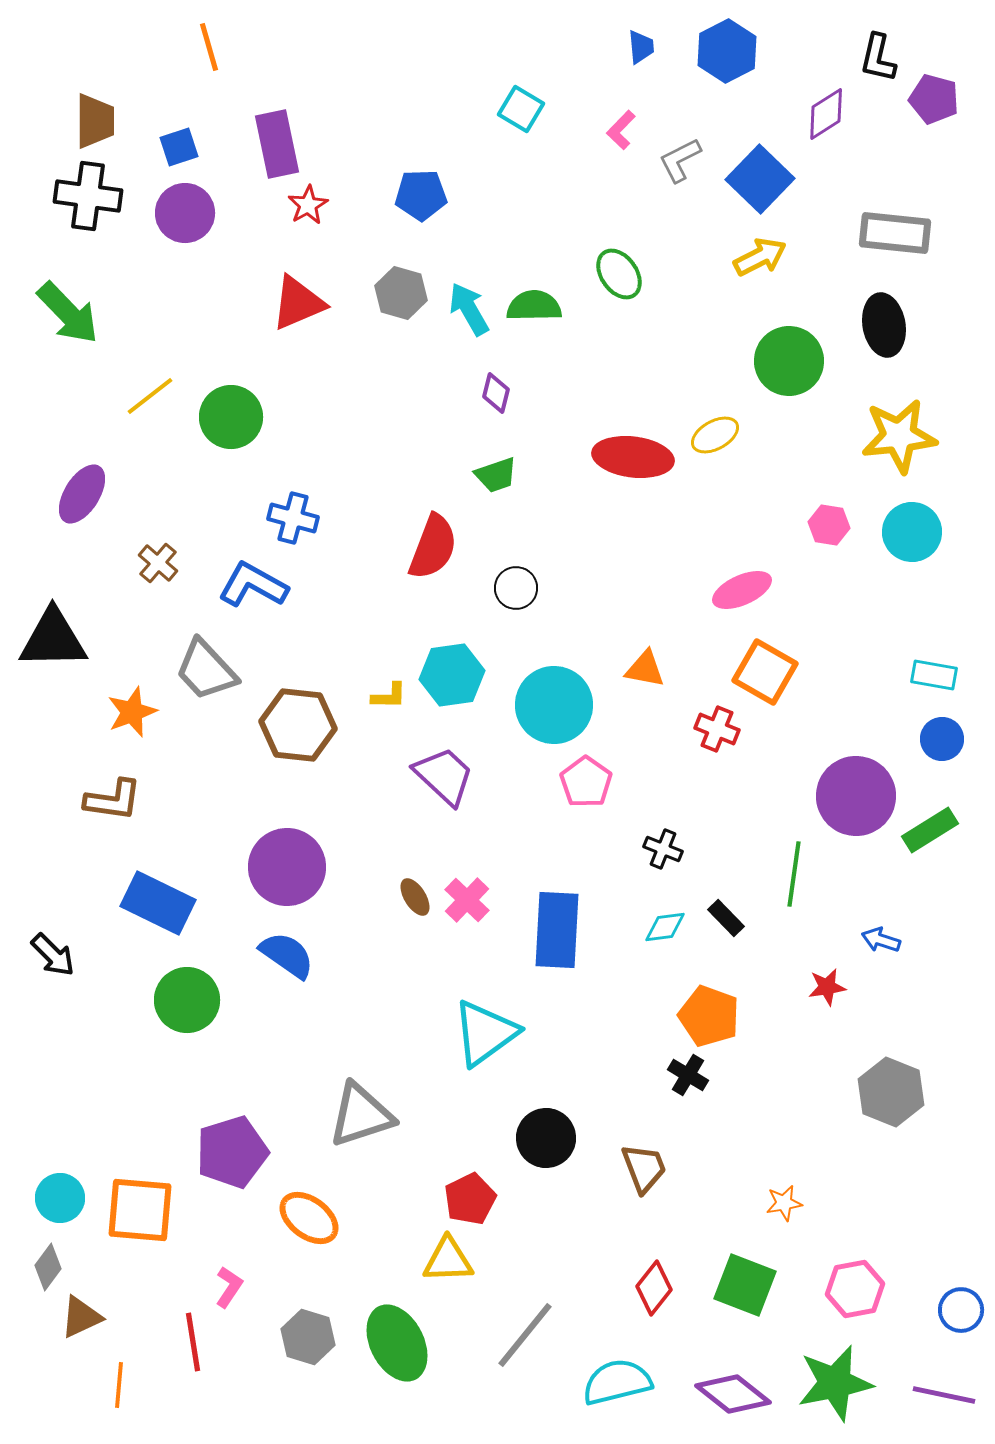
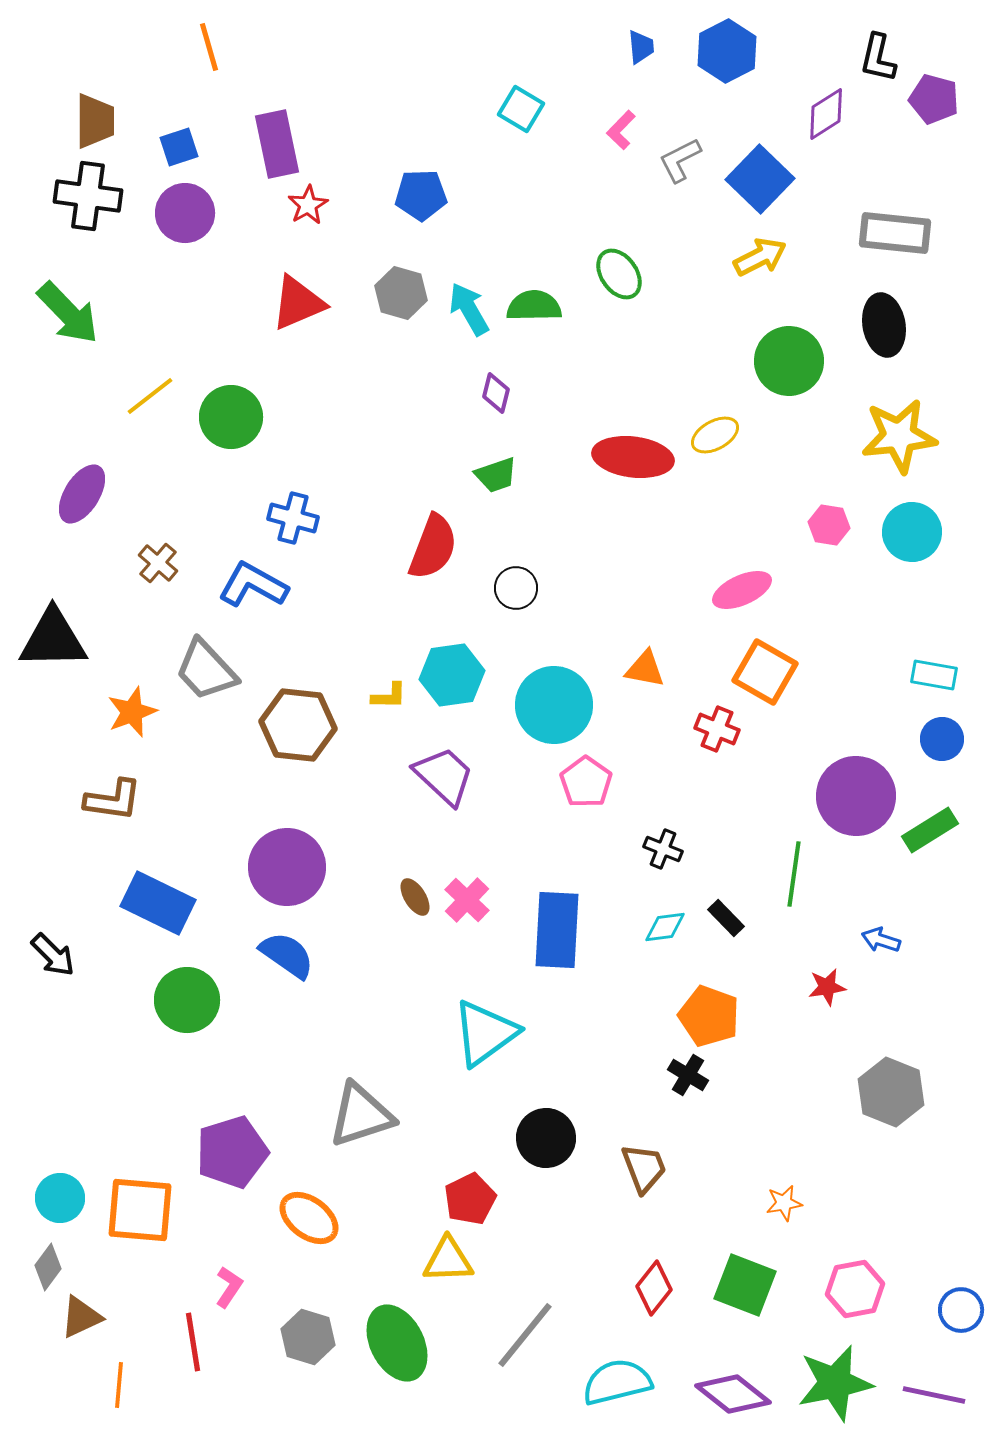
purple line at (944, 1395): moved 10 px left
